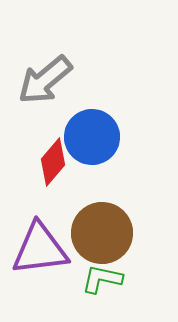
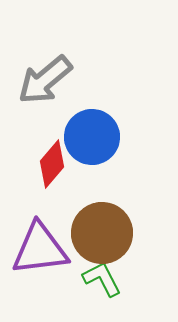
red diamond: moved 1 px left, 2 px down
green L-shape: rotated 51 degrees clockwise
